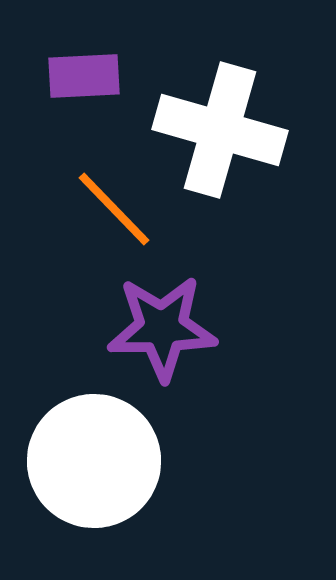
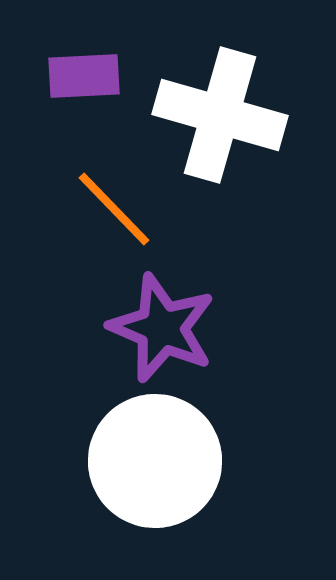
white cross: moved 15 px up
purple star: rotated 24 degrees clockwise
white circle: moved 61 px right
